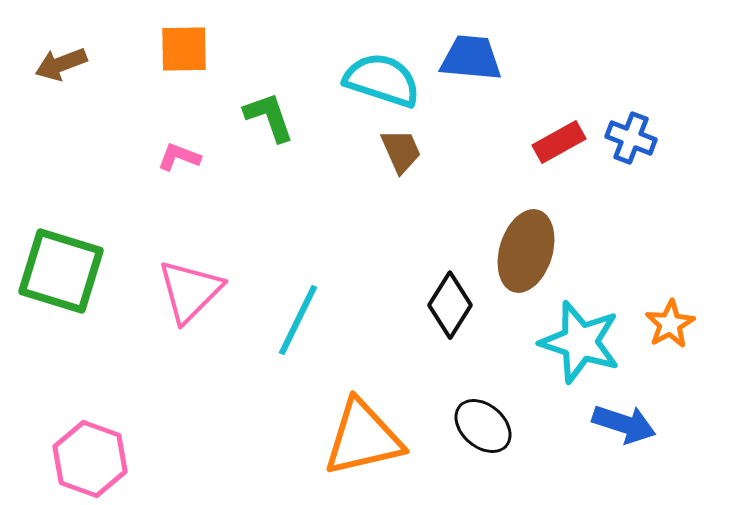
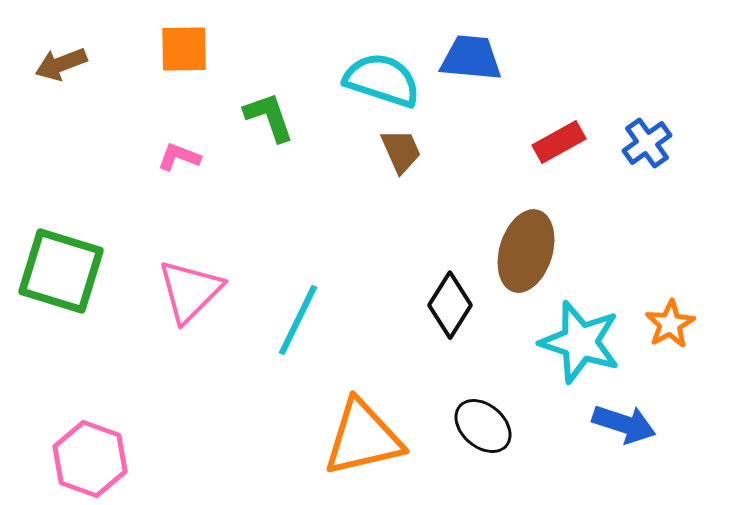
blue cross: moved 16 px right, 5 px down; rotated 33 degrees clockwise
